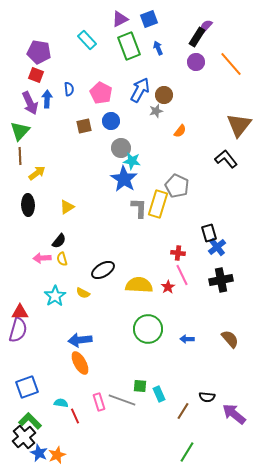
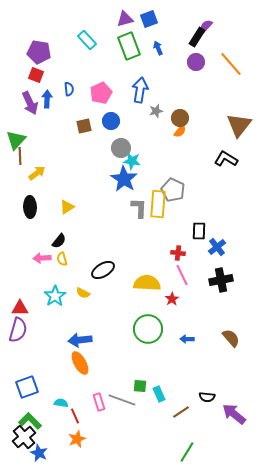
purple triangle at (120, 19): moved 5 px right; rotated 12 degrees clockwise
blue arrow at (140, 90): rotated 20 degrees counterclockwise
pink pentagon at (101, 93): rotated 20 degrees clockwise
brown circle at (164, 95): moved 16 px right, 23 px down
green triangle at (20, 131): moved 4 px left, 9 px down
black L-shape at (226, 159): rotated 20 degrees counterclockwise
gray pentagon at (177, 186): moved 4 px left, 4 px down
yellow rectangle at (158, 204): rotated 12 degrees counterclockwise
black ellipse at (28, 205): moved 2 px right, 2 px down
black rectangle at (209, 233): moved 10 px left, 2 px up; rotated 18 degrees clockwise
yellow semicircle at (139, 285): moved 8 px right, 2 px up
red star at (168, 287): moved 4 px right, 12 px down
red triangle at (20, 312): moved 4 px up
brown semicircle at (230, 339): moved 1 px right, 1 px up
brown line at (183, 411): moved 2 px left, 1 px down; rotated 24 degrees clockwise
orange star at (57, 455): moved 20 px right, 16 px up
